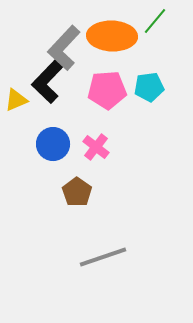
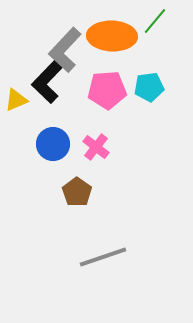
gray L-shape: moved 1 px right, 2 px down
